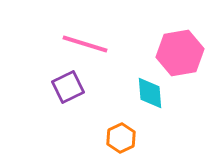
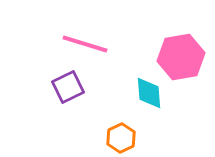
pink hexagon: moved 1 px right, 4 px down
cyan diamond: moved 1 px left
